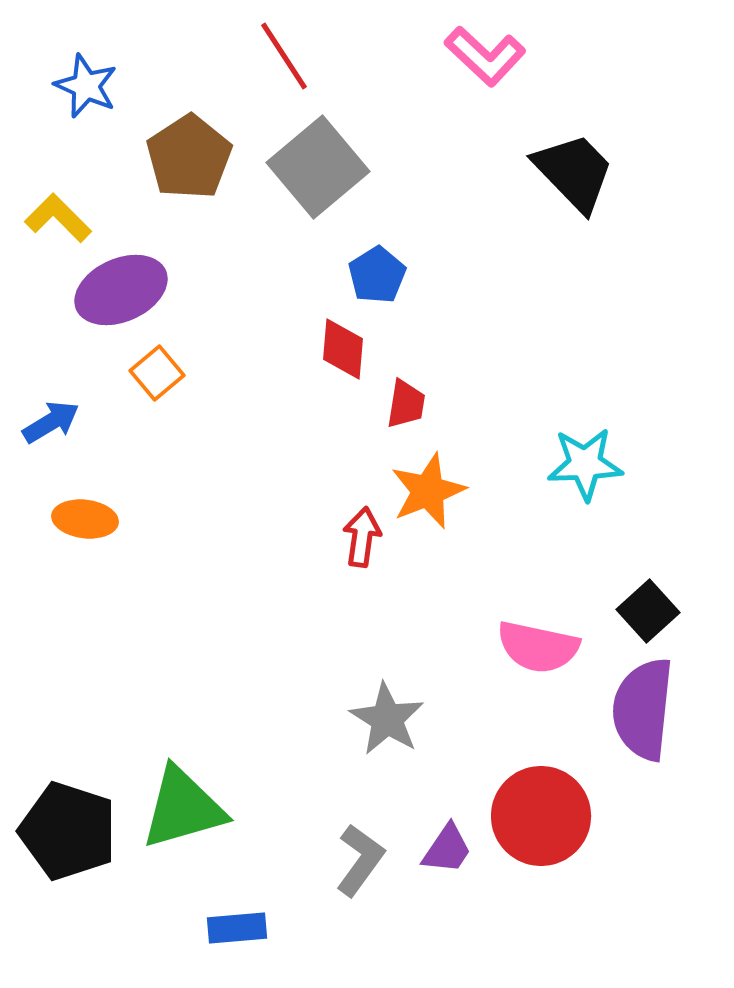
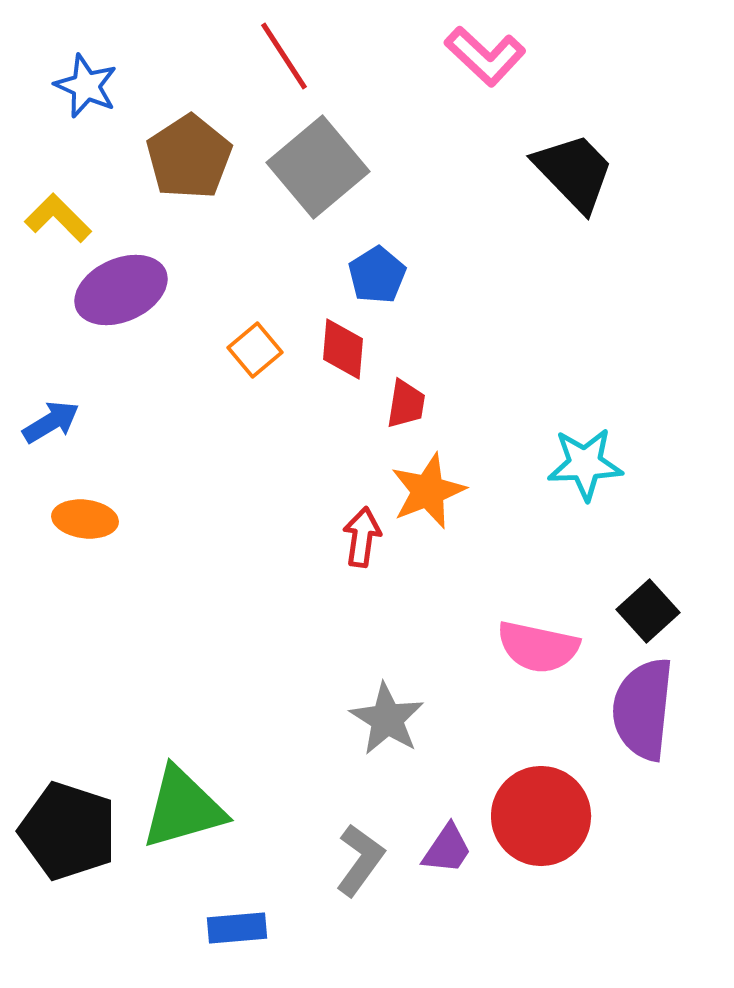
orange square: moved 98 px right, 23 px up
